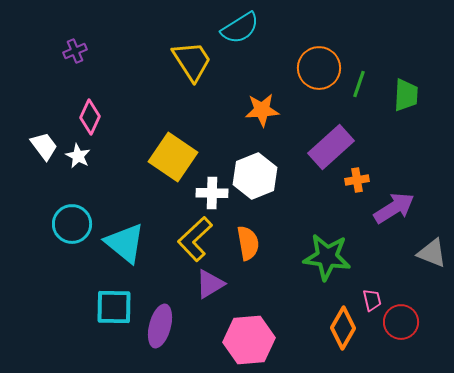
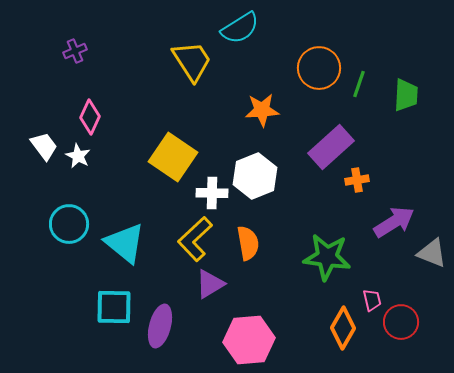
purple arrow: moved 14 px down
cyan circle: moved 3 px left
